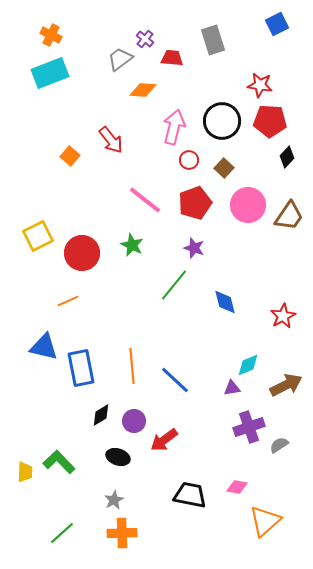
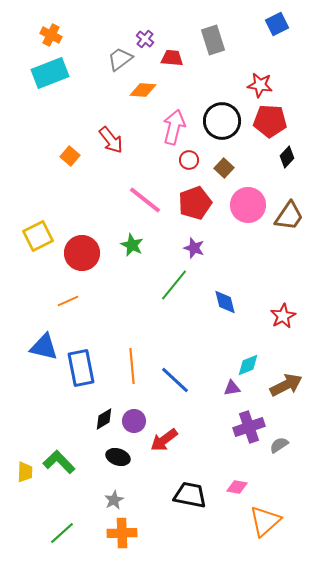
black diamond at (101, 415): moved 3 px right, 4 px down
